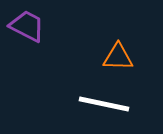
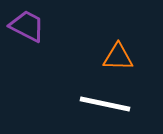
white line: moved 1 px right
